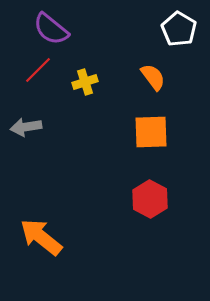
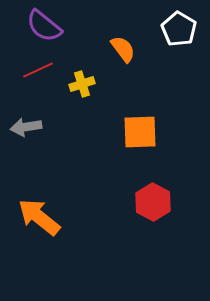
purple semicircle: moved 7 px left, 3 px up
red line: rotated 20 degrees clockwise
orange semicircle: moved 30 px left, 28 px up
yellow cross: moved 3 px left, 2 px down
orange square: moved 11 px left
red hexagon: moved 3 px right, 3 px down
orange arrow: moved 2 px left, 20 px up
